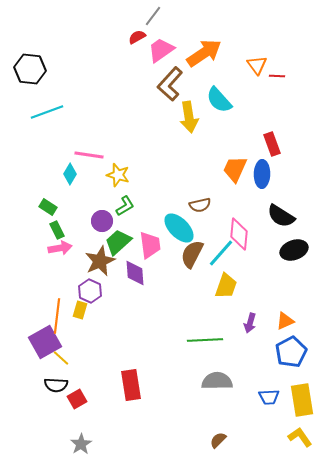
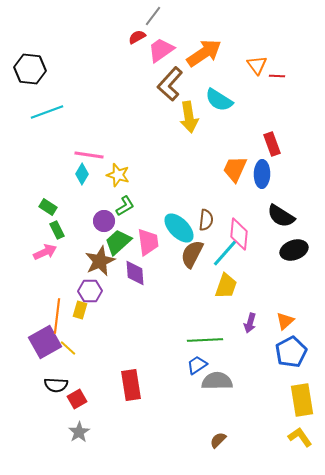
cyan semicircle at (219, 100): rotated 16 degrees counterclockwise
cyan diamond at (70, 174): moved 12 px right
brown semicircle at (200, 205): moved 6 px right, 15 px down; rotated 70 degrees counterclockwise
purple circle at (102, 221): moved 2 px right
pink trapezoid at (150, 245): moved 2 px left, 3 px up
pink arrow at (60, 248): moved 15 px left, 4 px down; rotated 15 degrees counterclockwise
cyan line at (221, 253): moved 4 px right
purple hexagon at (90, 291): rotated 25 degrees counterclockwise
orange triangle at (285, 321): rotated 18 degrees counterclockwise
yellow line at (61, 358): moved 7 px right, 10 px up
blue trapezoid at (269, 397): moved 72 px left, 32 px up; rotated 150 degrees clockwise
gray star at (81, 444): moved 2 px left, 12 px up
